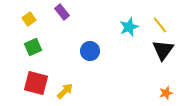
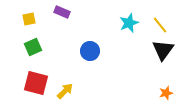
purple rectangle: rotated 28 degrees counterclockwise
yellow square: rotated 24 degrees clockwise
cyan star: moved 4 px up
